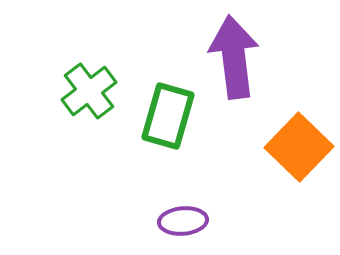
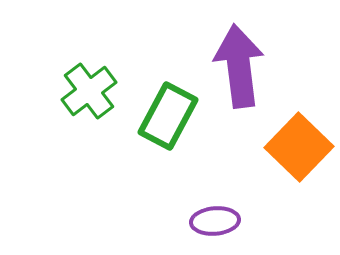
purple arrow: moved 5 px right, 9 px down
green rectangle: rotated 12 degrees clockwise
purple ellipse: moved 32 px right
